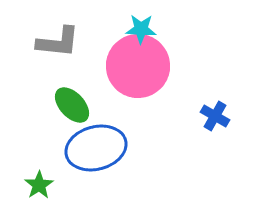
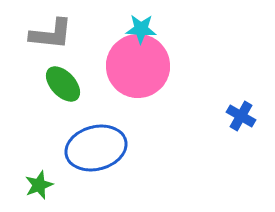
gray L-shape: moved 7 px left, 8 px up
green ellipse: moved 9 px left, 21 px up
blue cross: moved 26 px right
green star: rotated 12 degrees clockwise
